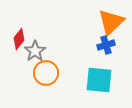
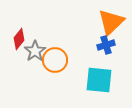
orange circle: moved 9 px right, 13 px up
